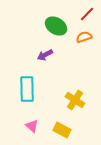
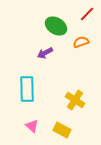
orange semicircle: moved 3 px left, 5 px down
purple arrow: moved 2 px up
